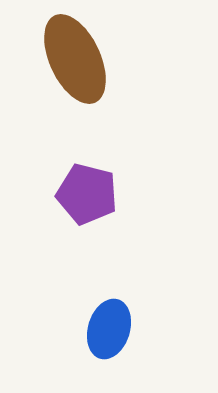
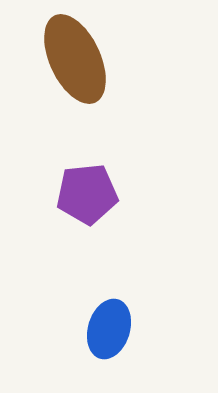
purple pentagon: rotated 20 degrees counterclockwise
